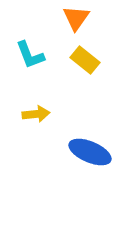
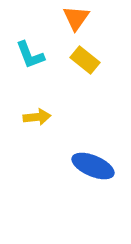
yellow arrow: moved 1 px right, 3 px down
blue ellipse: moved 3 px right, 14 px down
